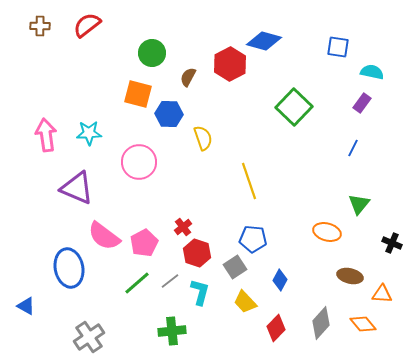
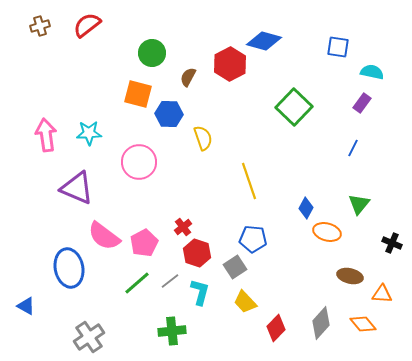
brown cross at (40, 26): rotated 18 degrees counterclockwise
blue diamond at (280, 280): moved 26 px right, 72 px up
